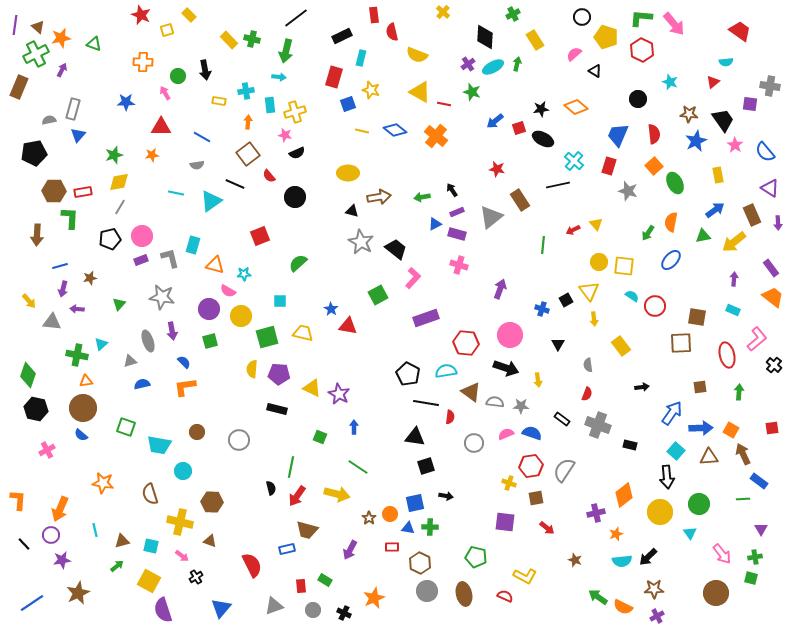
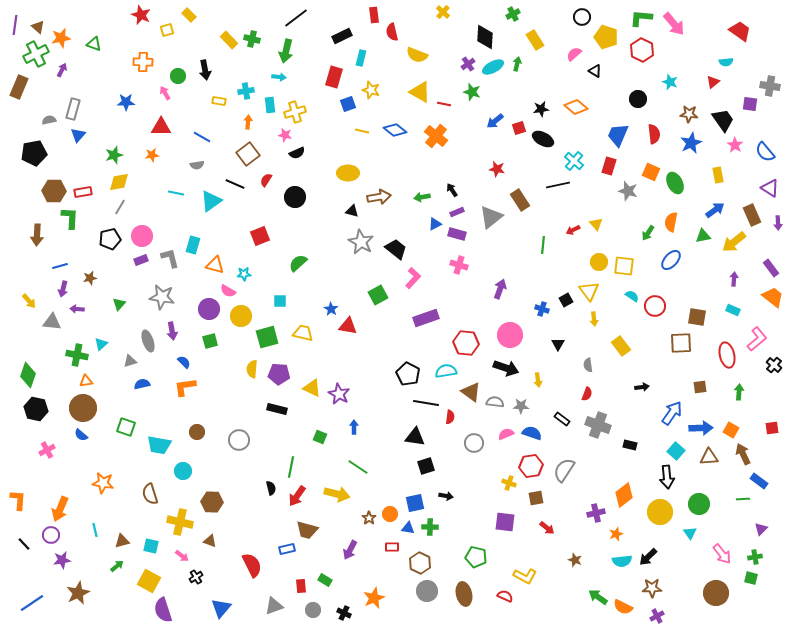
blue star at (696, 141): moved 5 px left, 2 px down
orange square at (654, 166): moved 3 px left, 6 px down; rotated 24 degrees counterclockwise
red semicircle at (269, 176): moved 3 px left, 4 px down; rotated 72 degrees clockwise
purple triangle at (761, 529): rotated 16 degrees clockwise
brown star at (654, 589): moved 2 px left, 1 px up
